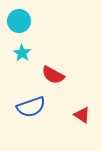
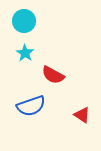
cyan circle: moved 5 px right
cyan star: moved 3 px right
blue semicircle: moved 1 px up
